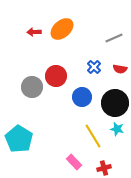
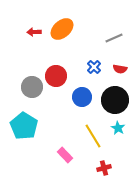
black circle: moved 3 px up
cyan star: moved 1 px right, 1 px up; rotated 16 degrees clockwise
cyan pentagon: moved 5 px right, 13 px up
pink rectangle: moved 9 px left, 7 px up
